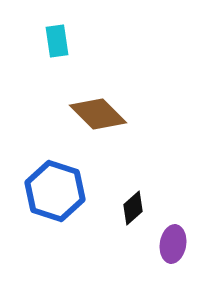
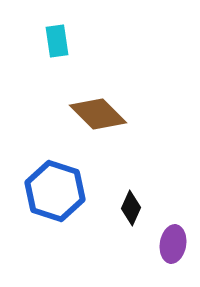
black diamond: moved 2 px left; rotated 24 degrees counterclockwise
